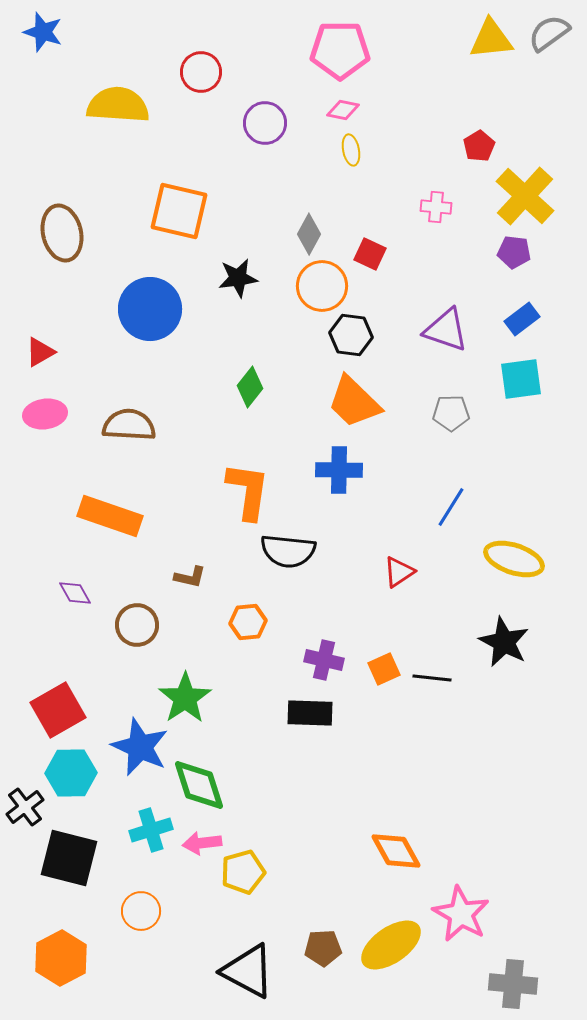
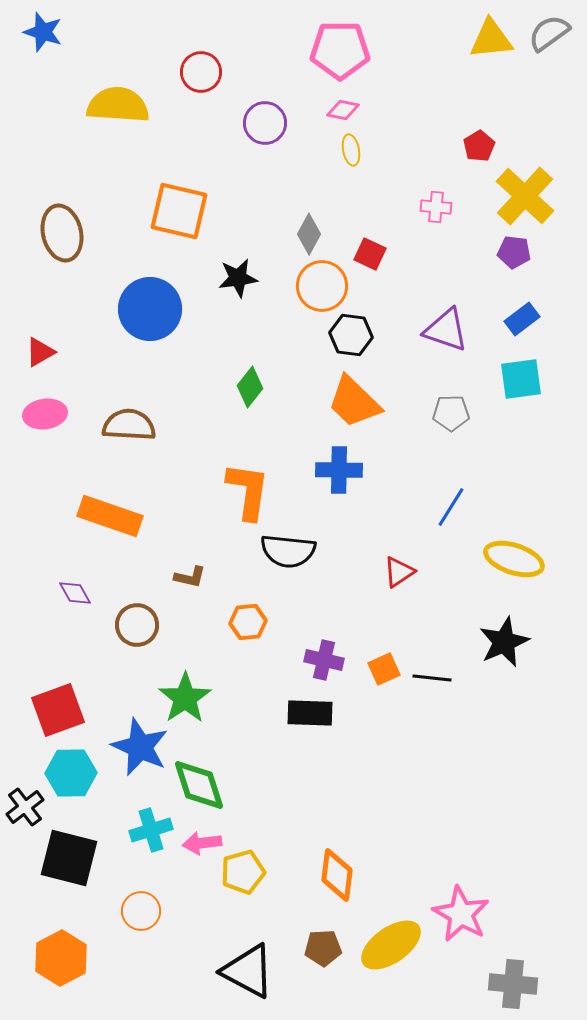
black star at (504, 642): rotated 21 degrees clockwise
red square at (58, 710): rotated 10 degrees clockwise
orange diamond at (396, 851): moved 59 px left, 24 px down; rotated 36 degrees clockwise
